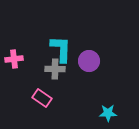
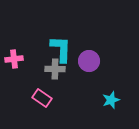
cyan star: moved 3 px right, 13 px up; rotated 18 degrees counterclockwise
